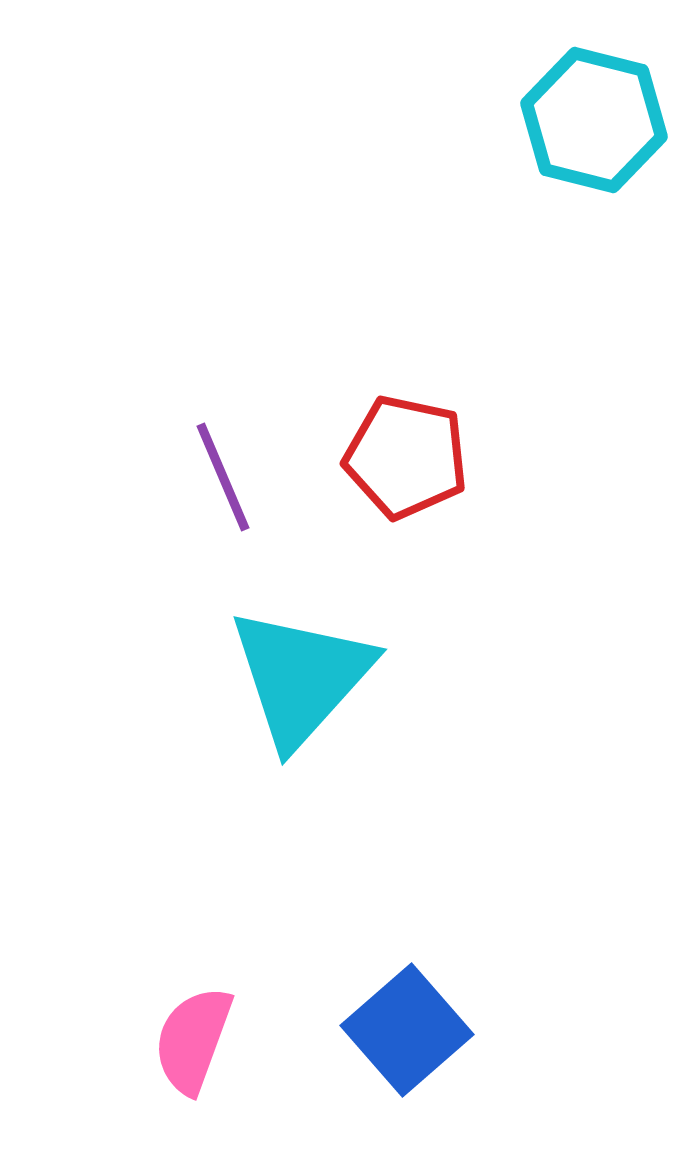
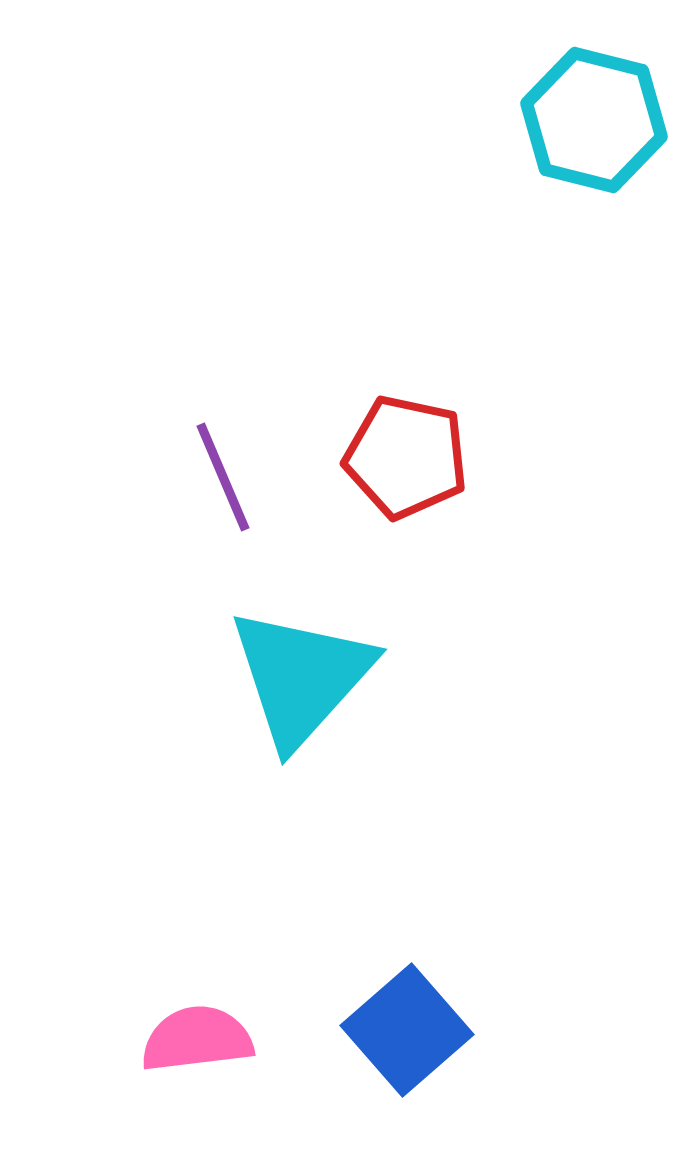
pink semicircle: moved 4 px right, 1 px up; rotated 63 degrees clockwise
